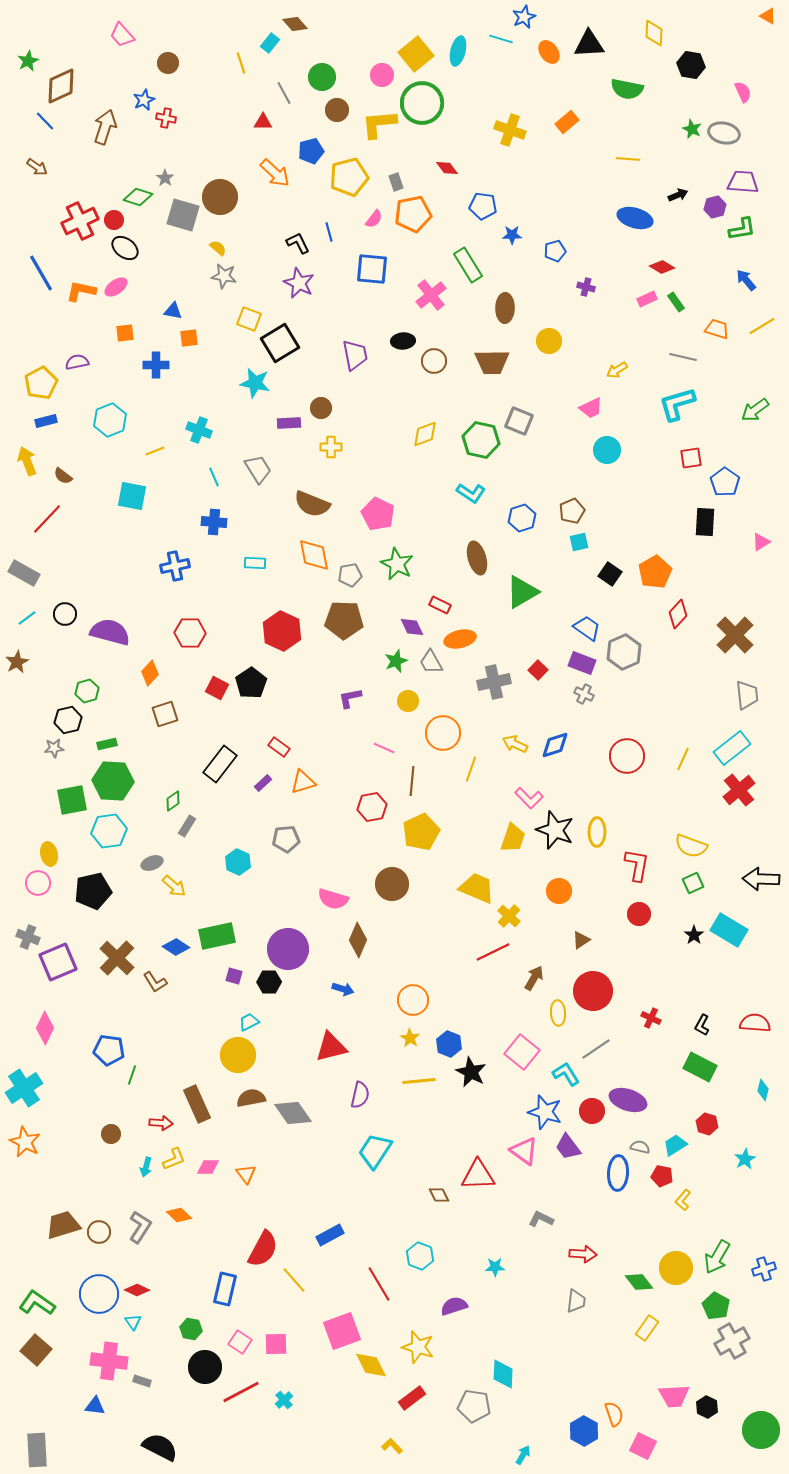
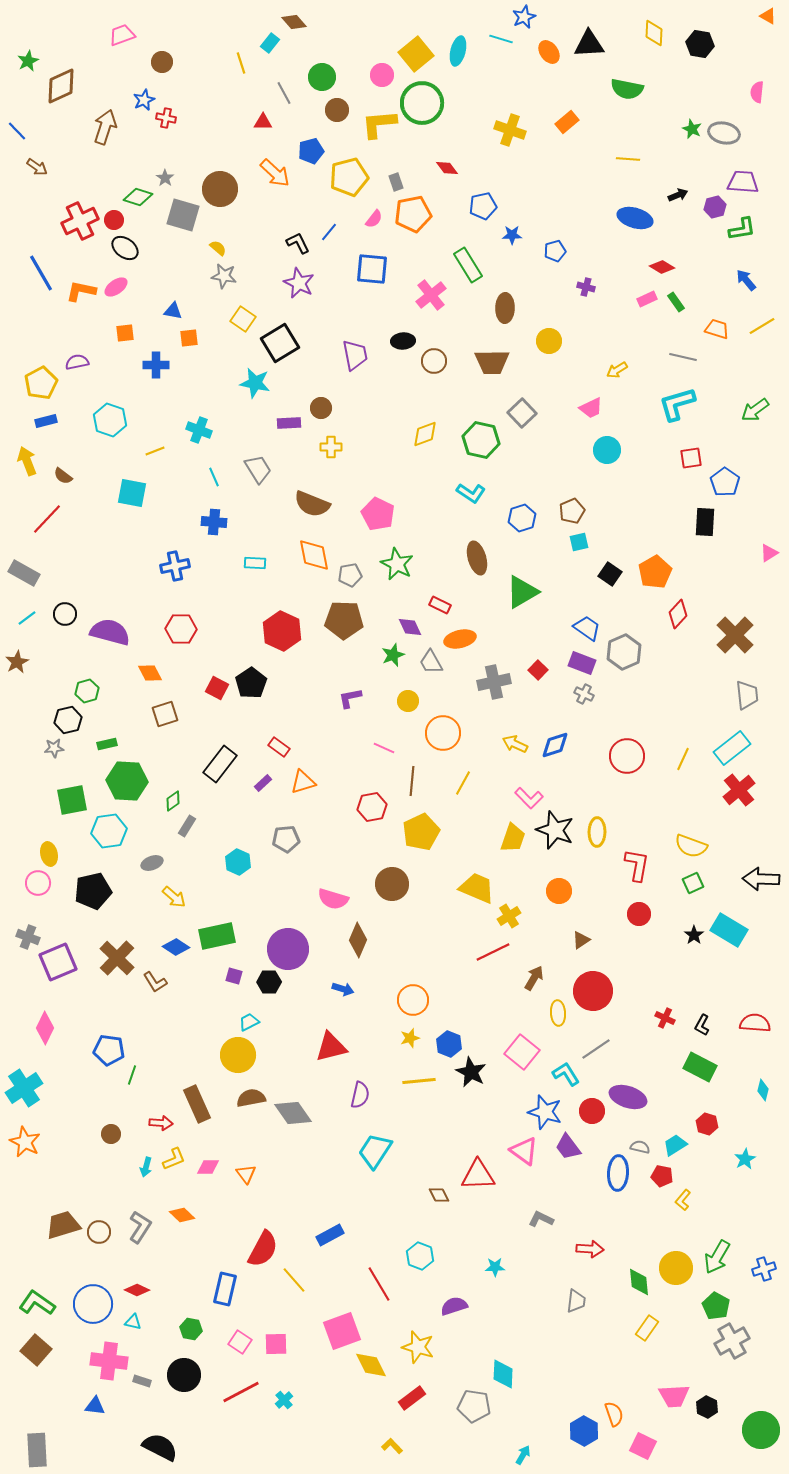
brown diamond at (295, 24): moved 1 px left, 2 px up
pink trapezoid at (122, 35): rotated 112 degrees clockwise
brown circle at (168, 63): moved 6 px left, 1 px up
black hexagon at (691, 65): moved 9 px right, 21 px up
pink semicircle at (743, 92): moved 14 px right; rotated 150 degrees counterclockwise
blue line at (45, 121): moved 28 px left, 10 px down
brown circle at (220, 197): moved 8 px up
blue pentagon at (483, 206): rotated 20 degrees counterclockwise
blue line at (329, 232): rotated 54 degrees clockwise
yellow square at (249, 319): moved 6 px left; rotated 15 degrees clockwise
cyan hexagon at (110, 420): rotated 20 degrees counterclockwise
gray square at (519, 421): moved 3 px right, 8 px up; rotated 24 degrees clockwise
cyan square at (132, 496): moved 3 px up
pink triangle at (761, 542): moved 8 px right, 11 px down
purple diamond at (412, 627): moved 2 px left
red hexagon at (190, 633): moved 9 px left, 4 px up
green star at (396, 661): moved 3 px left, 6 px up
orange diamond at (150, 673): rotated 70 degrees counterclockwise
yellow line at (471, 769): moved 8 px left, 14 px down; rotated 10 degrees clockwise
green hexagon at (113, 781): moved 14 px right
yellow arrow at (174, 886): moved 11 px down
yellow cross at (509, 916): rotated 15 degrees clockwise
red cross at (651, 1018): moved 14 px right
yellow star at (410, 1038): rotated 24 degrees clockwise
purple ellipse at (628, 1100): moved 3 px up
orange diamond at (179, 1215): moved 3 px right
red arrow at (583, 1254): moved 7 px right, 5 px up
green diamond at (639, 1282): rotated 32 degrees clockwise
blue circle at (99, 1294): moved 6 px left, 10 px down
cyan triangle at (133, 1322): rotated 42 degrees counterclockwise
black circle at (205, 1367): moved 21 px left, 8 px down
